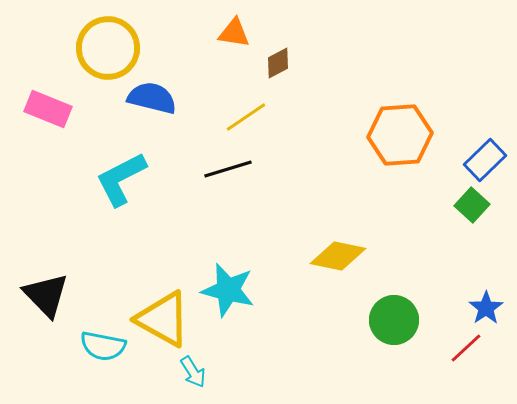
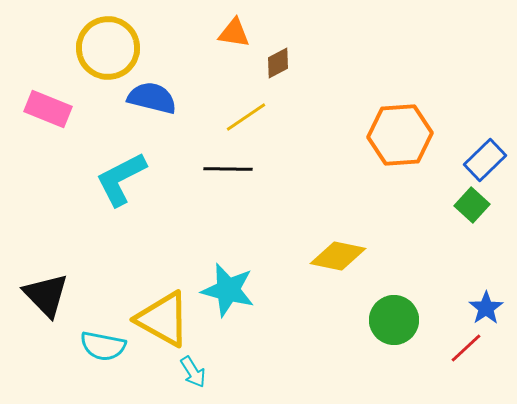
black line: rotated 18 degrees clockwise
